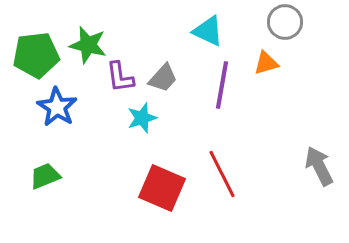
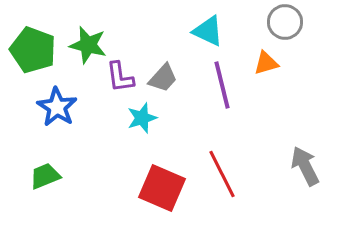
green pentagon: moved 3 px left, 5 px up; rotated 27 degrees clockwise
purple line: rotated 24 degrees counterclockwise
gray arrow: moved 14 px left
